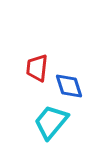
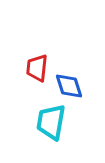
cyan trapezoid: rotated 30 degrees counterclockwise
